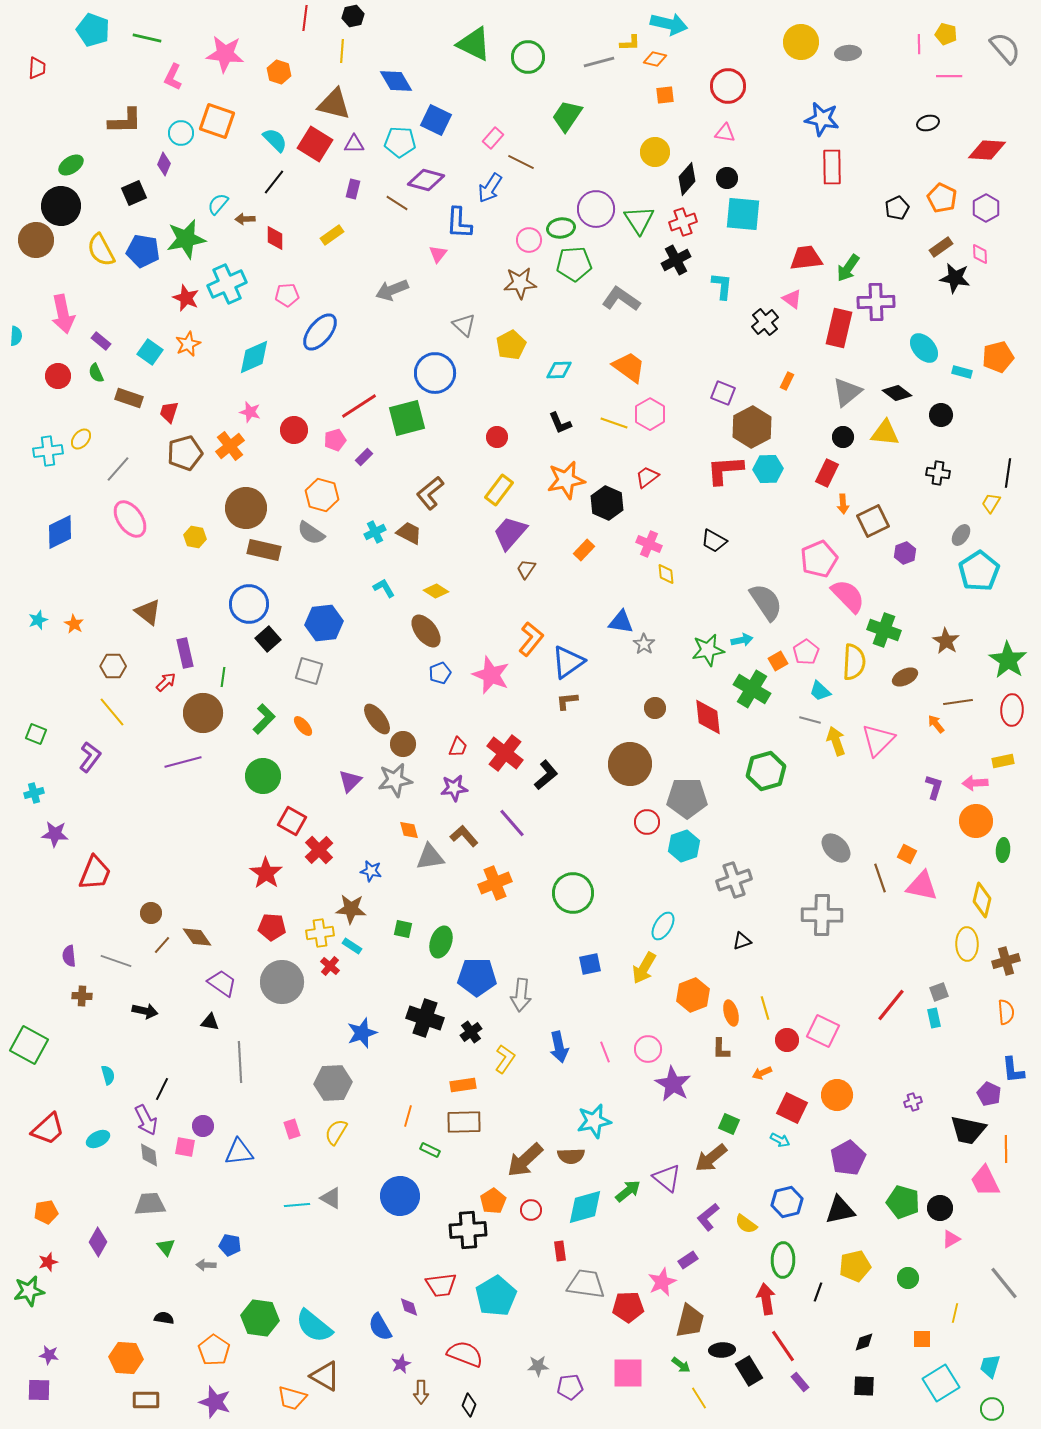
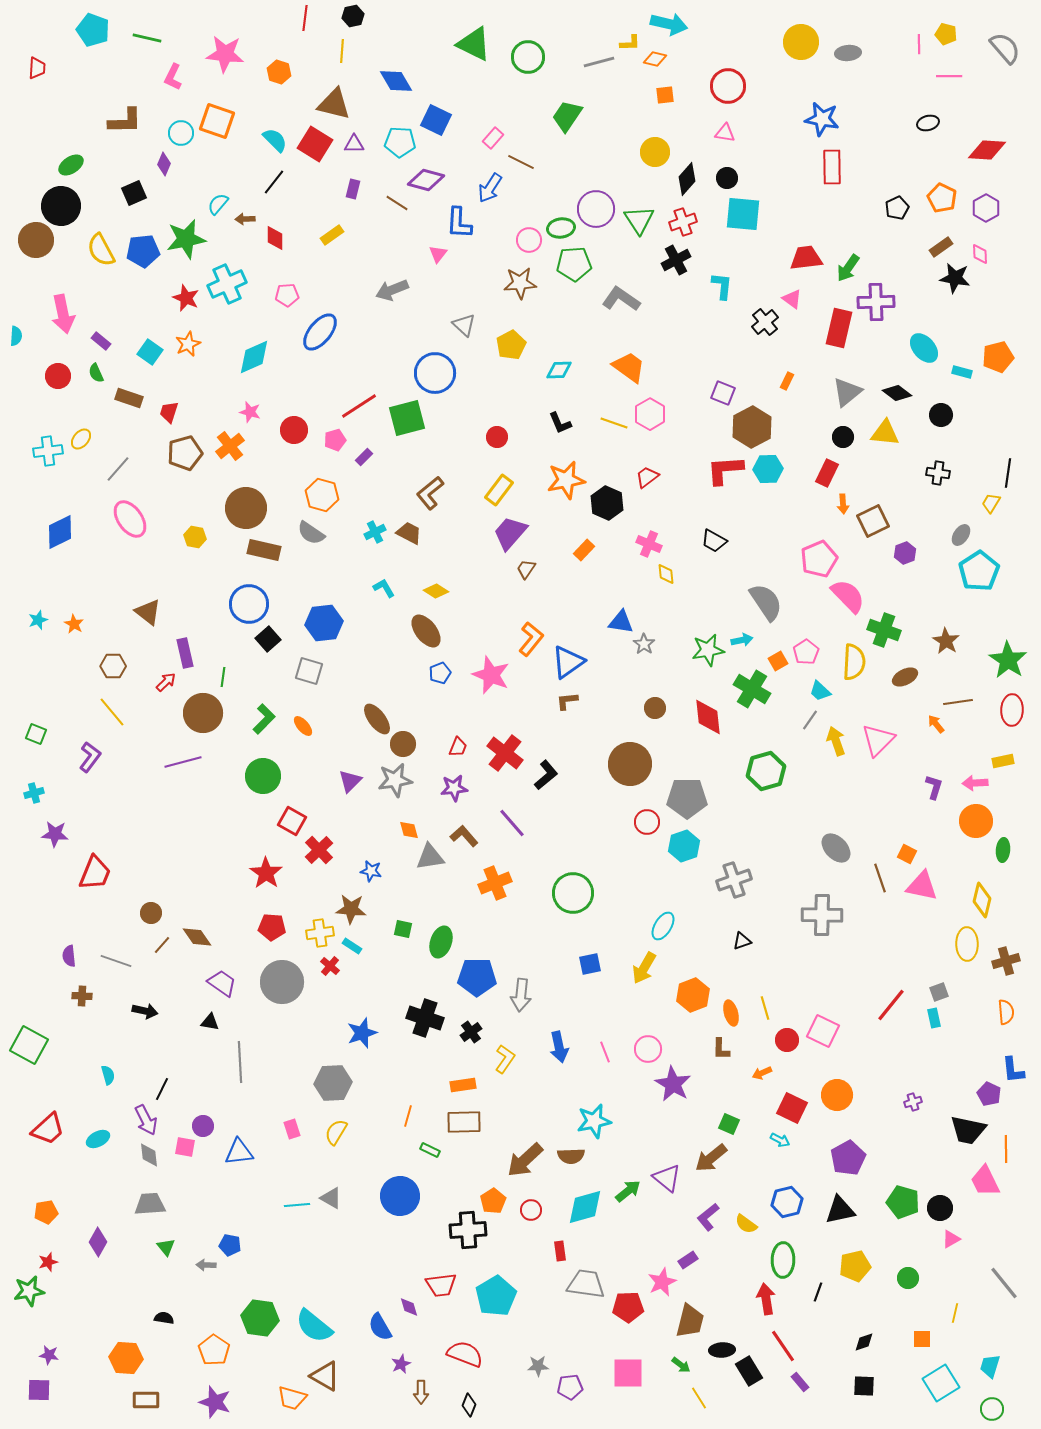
blue pentagon at (143, 251): rotated 16 degrees counterclockwise
gray line at (810, 720): rotated 70 degrees counterclockwise
